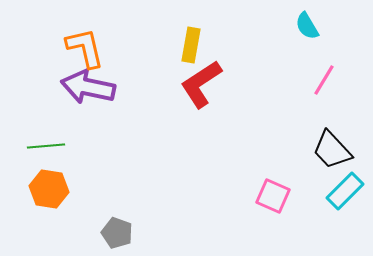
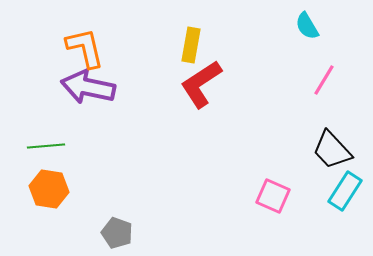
cyan rectangle: rotated 12 degrees counterclockwise
